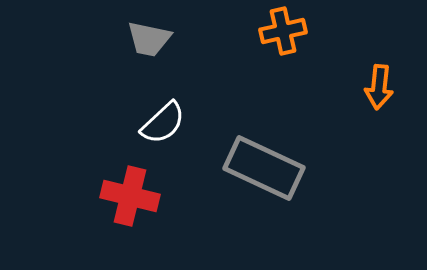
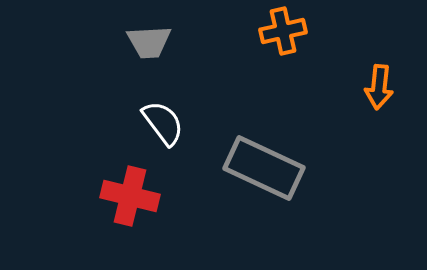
gray trapezoid: moved 3 px down; rotated 15 degrees counterclockwise
white semicircle: rotated 84 degrees counterclockwise
